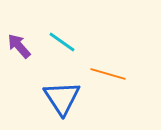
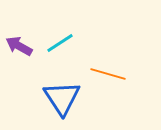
cyan line: moved 2 px left, 1 px down; rotated 68 degrees counterclockwise
purple arrow: rotated 20 degrees counterclockwise
